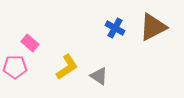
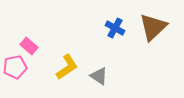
brown triangle: rotated 16 degrees counterclockwise
pink rectangle: moved 1 px left, 3 px down
pink pentagon: rotated 10 degrees counterclockwise
